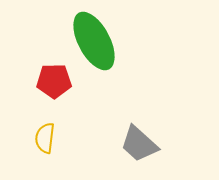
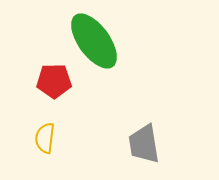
green ellipse: rotated 8 degrees counterclockwise
gray trapezoid: moved 5 px right; rotated 39 degrees clockwise
